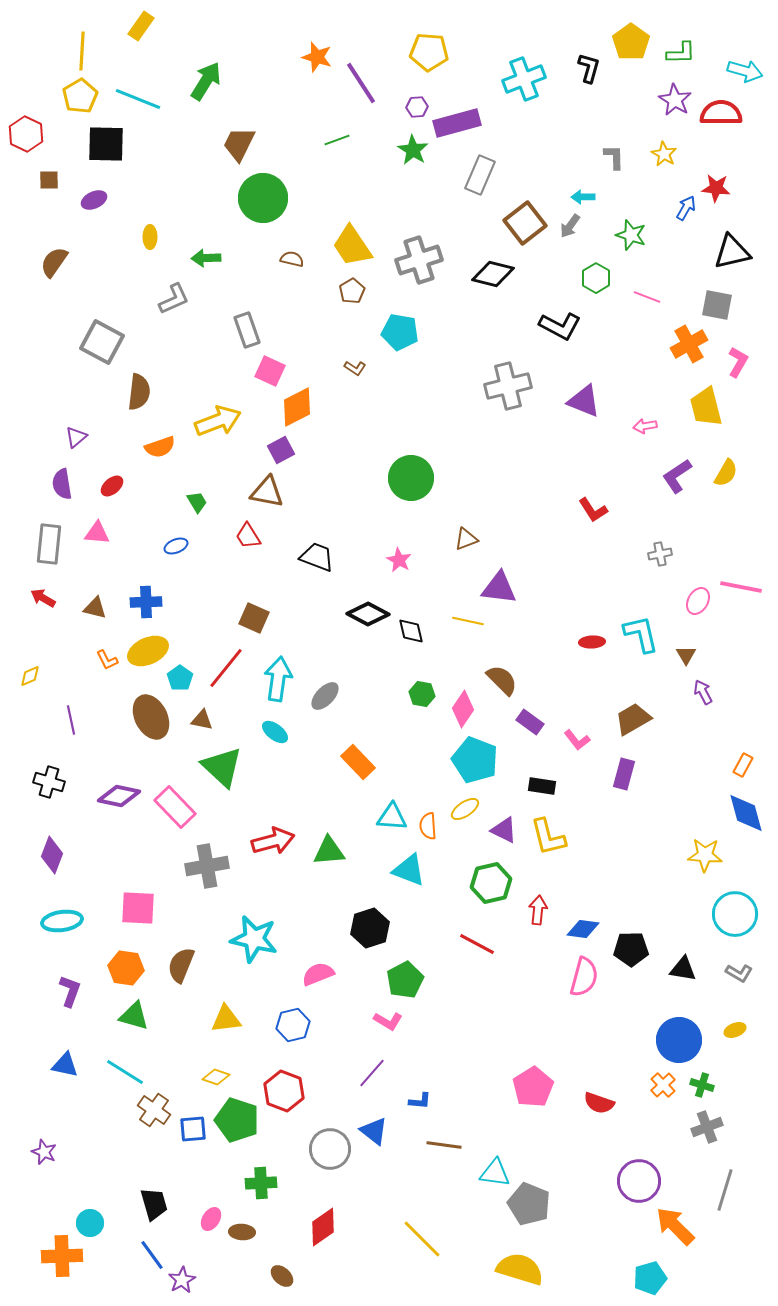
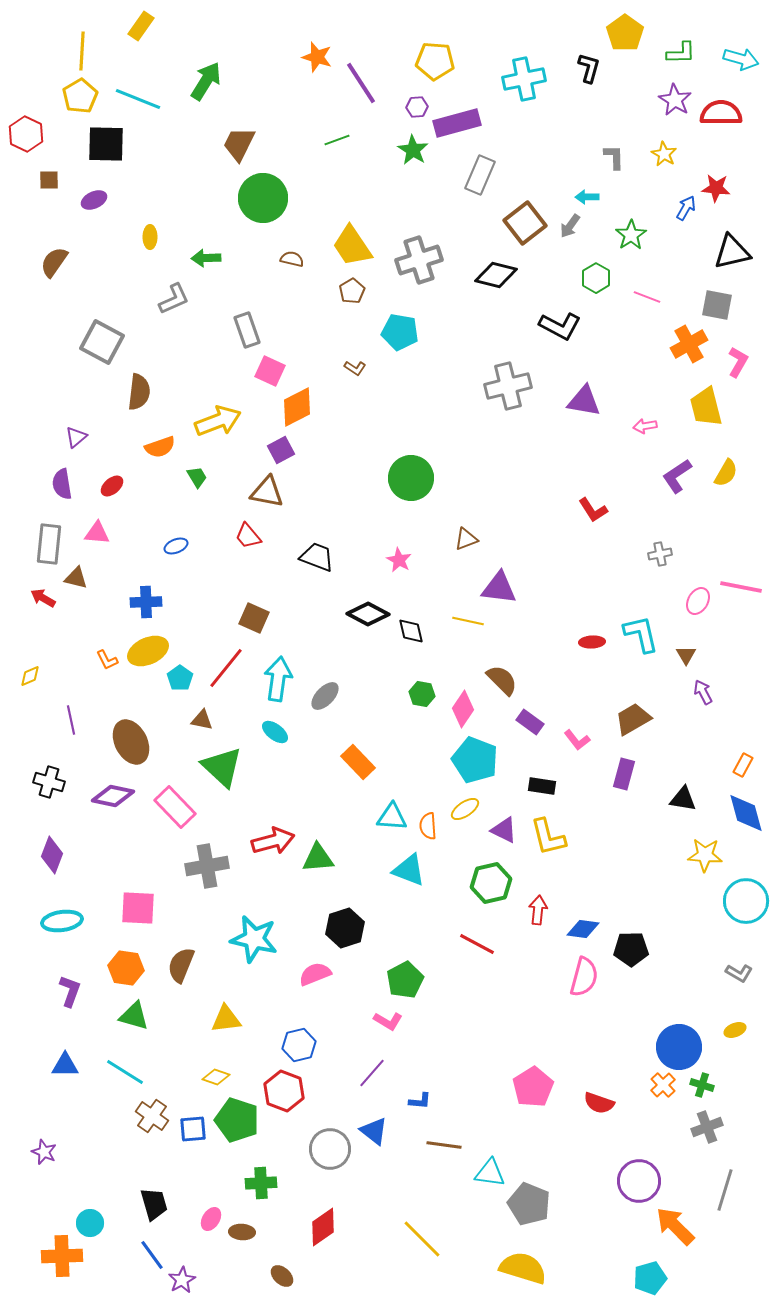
yellow pentagon at (631, 42): moved 6 px left, 9 px up
yellow pentagon at (429, 52): moved 6 px right, 9 px down
cyan arrow at (745, 71): moved 4 px left, 12 px up
cyan cross at (524, 79): rotated 9 degrees clockwise
cyan arrow at (583, 197): moved 4 px right
green star at (631, 235): rotated 20 degrees clockwise
black diamond at (493, 274): moved 3 px right, 1 px down
purple triangle at (584, 401): rotated 12 degrees counterclockwise
green trapezoid at (197, 502): moved 25 px up
red trapezoid at (248, 536): rotated 8 degrees counterclockwise
brown triangle at (95, 608): moved 19 px left, 30 px up
brown ellipse at (151, 717): moved 20 px left, 25 px down
purple diamond at (119, 796): moved 6 px left
green triangle at (329, 851): moved 11 px left, 7 px down
cyan circle at (735, 914): moved 11 px right, 13 px up
black hexagon at (370, 928): moved 25 px left
black triangle at (683, 969): moved 170 px up
pink semicircle at (318, 974): moved 3 px left
blue hexagon at (293, 1025): moved 6 px right, 20 px down
blue circle at (679, 1040): moved 7 px down
blue triangle at (65, 1065): rotated 12 degrees counterclockwise
brown cross at (154, 1110): moved 2 px left, 6 px down
cyan triangle at (495, 1173): moved 5 px left
yellow semicircle at (520, 1269): moved 3 px right, 1 px up
